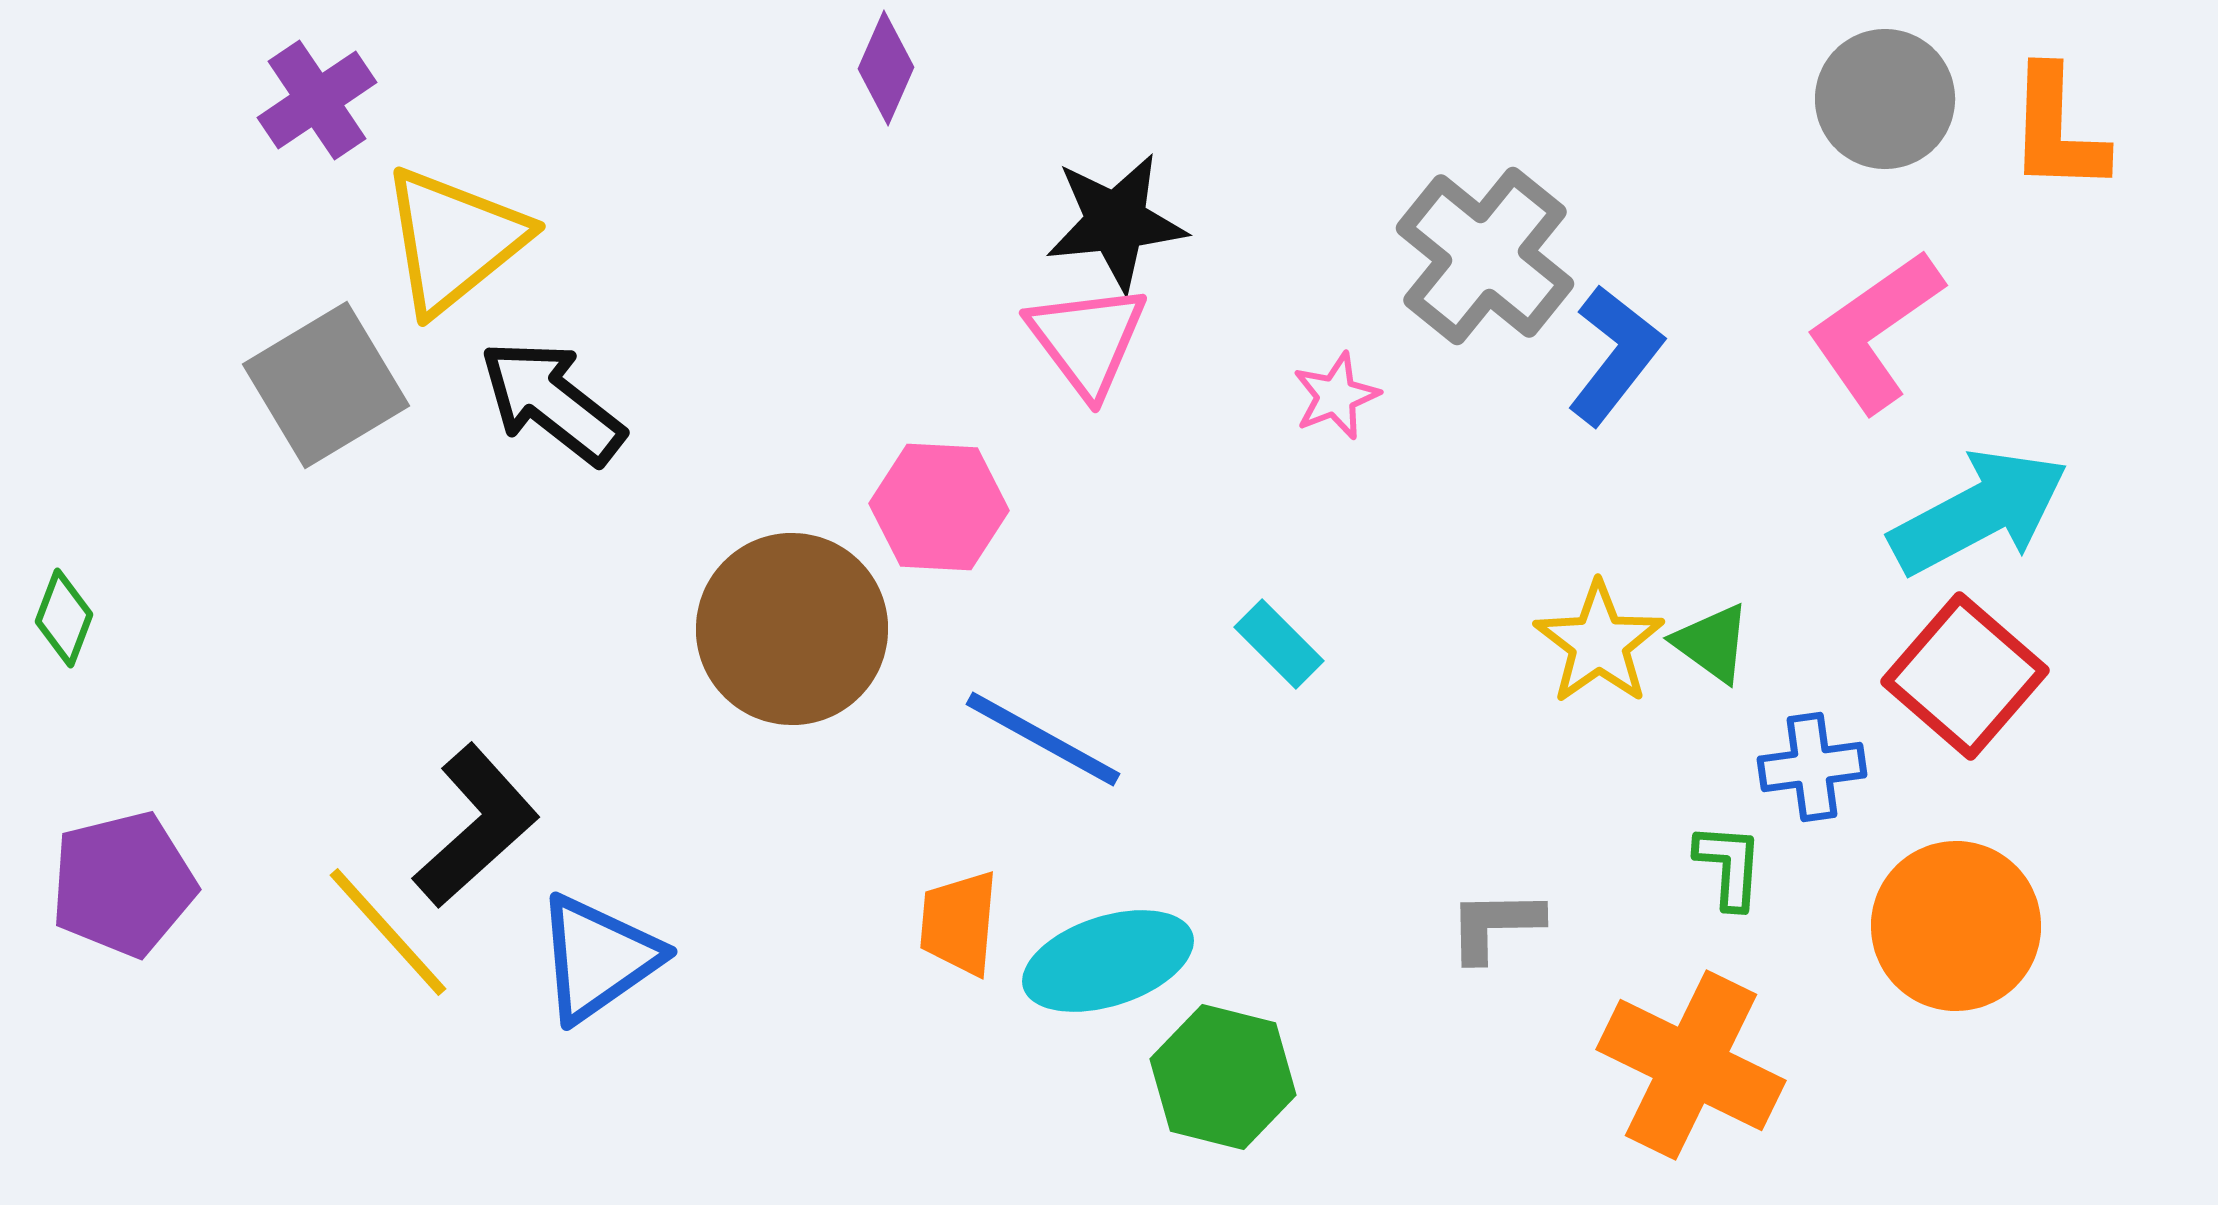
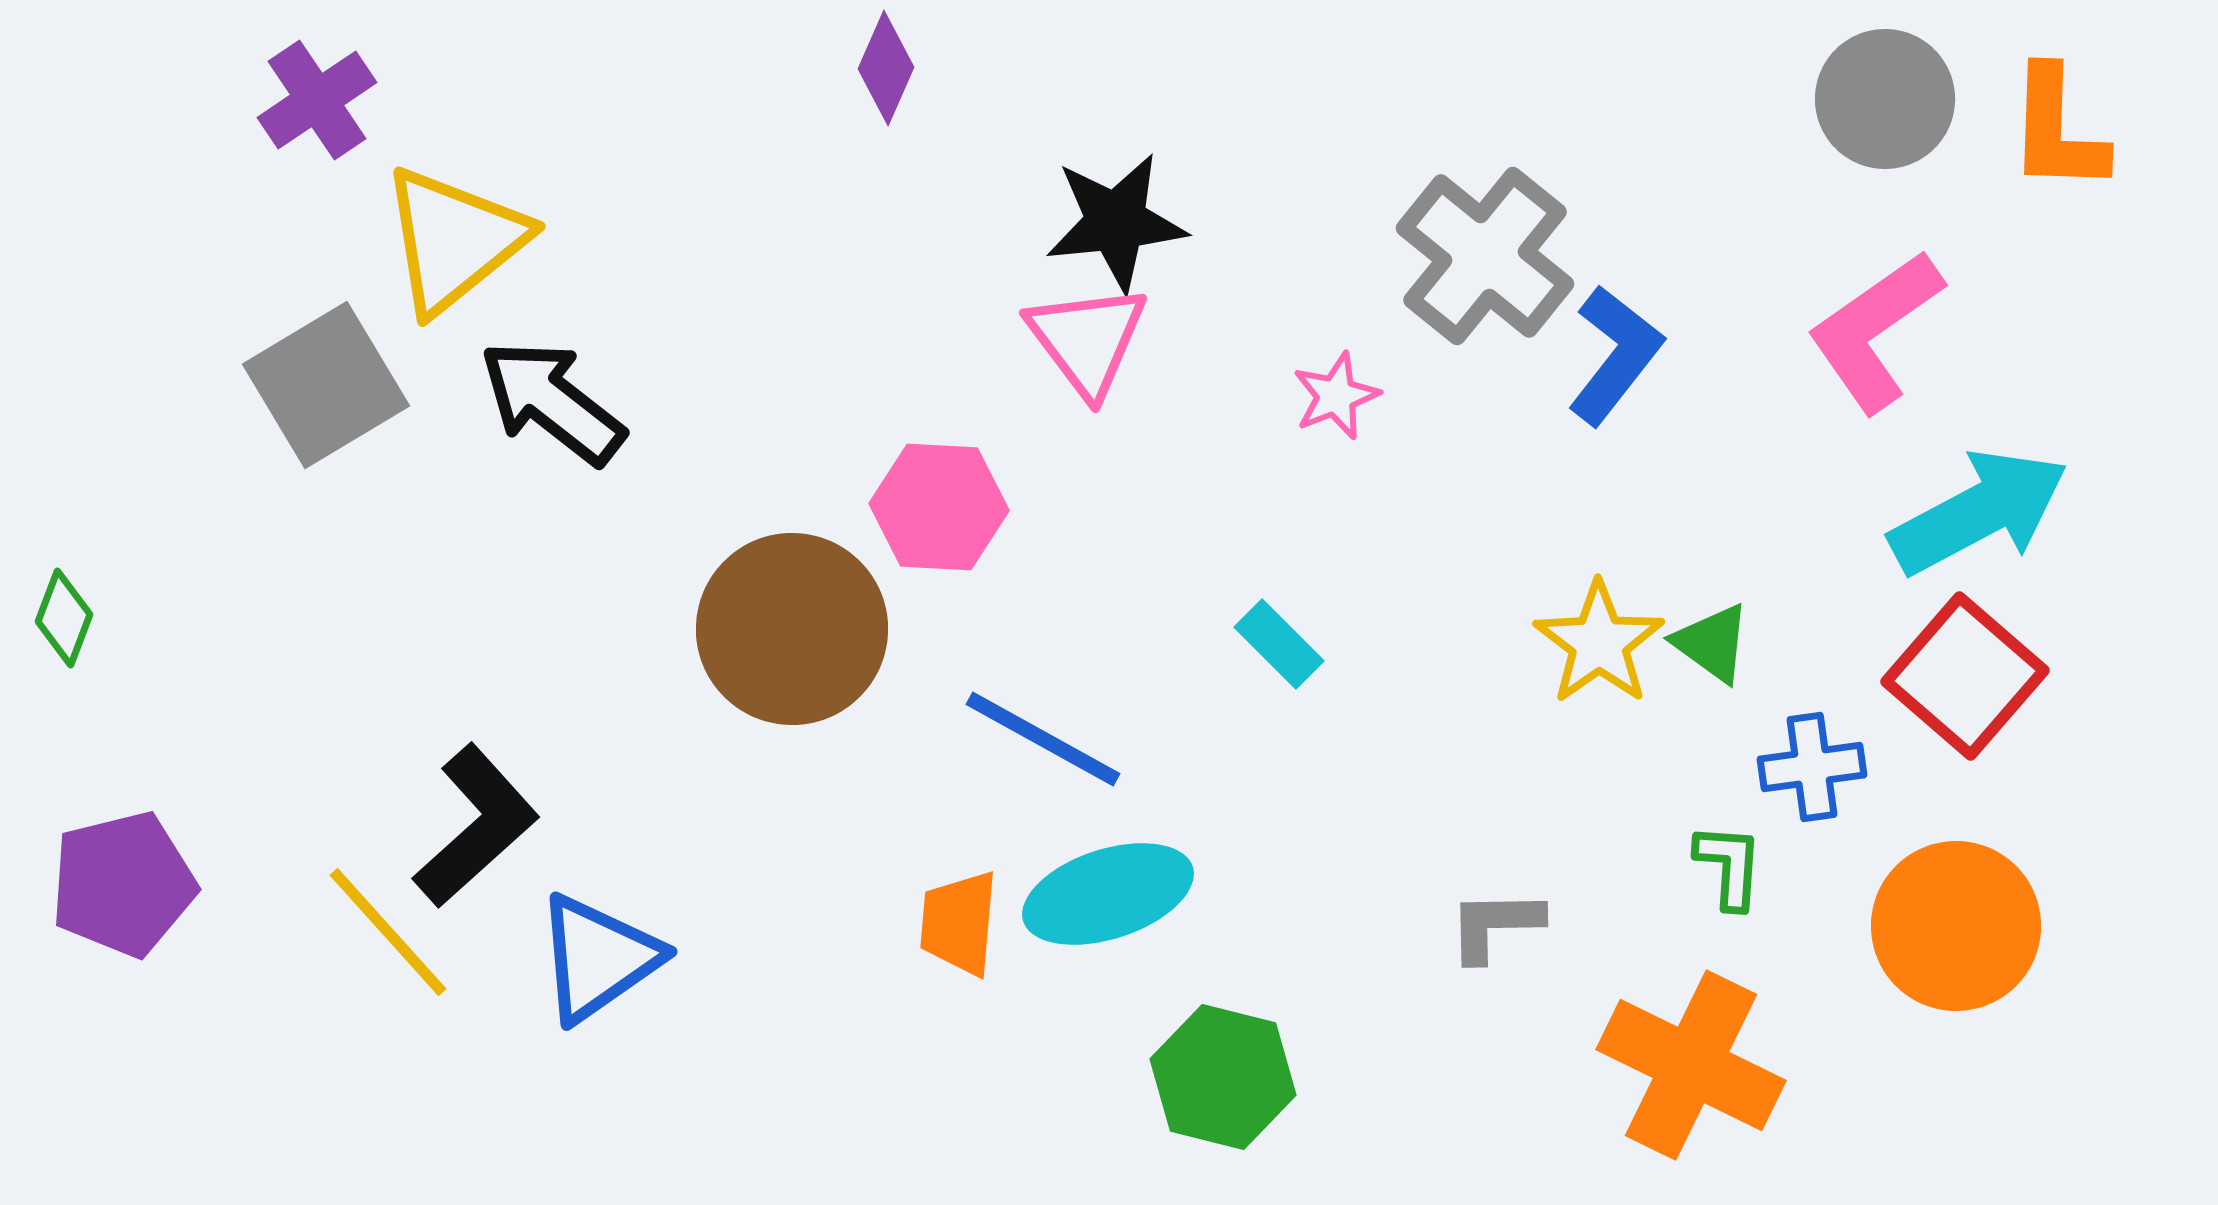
cyan ellipse: moved 67 px up
